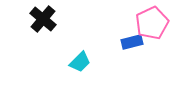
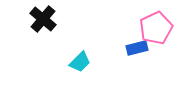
pink pentagon: moved 4 px right, 5 px down
blue rectangle: moved 5 px right, 6 px down
